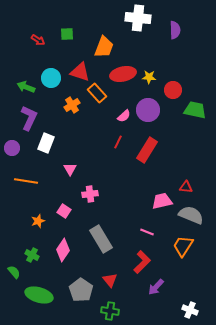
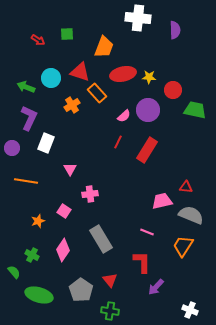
red L-shape at (142, 262): rotated 45 degrees counterclockwise
